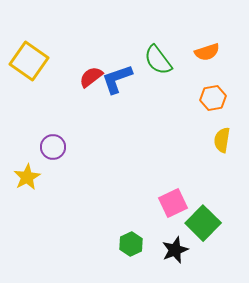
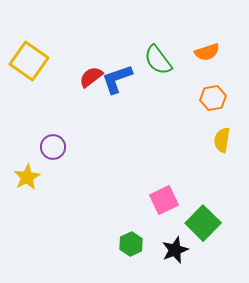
pink square: moved 9 px left, 3 px up
